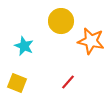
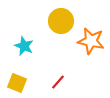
red line: moved 10 px left
